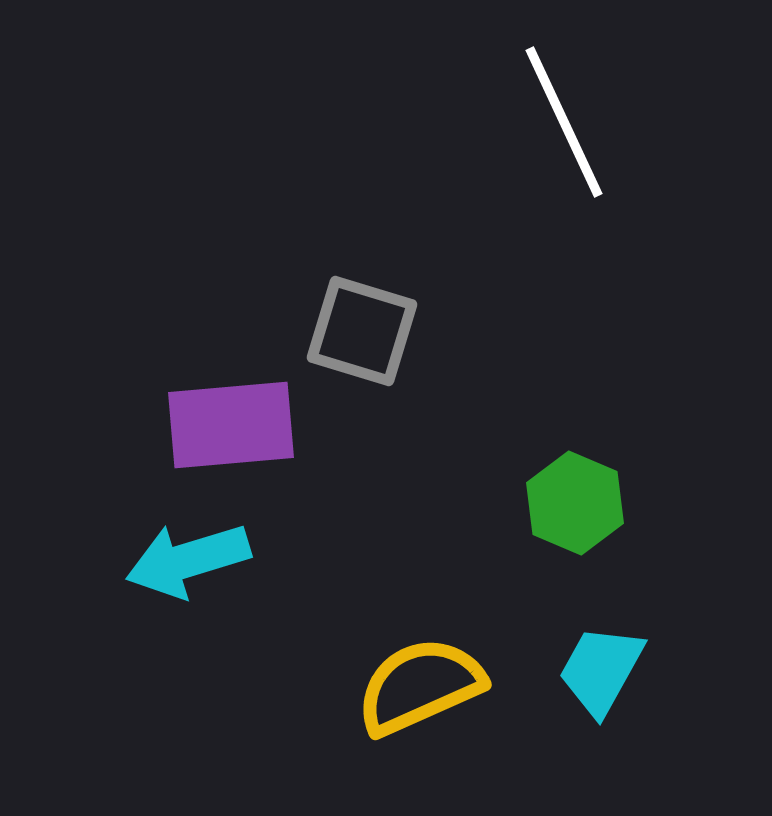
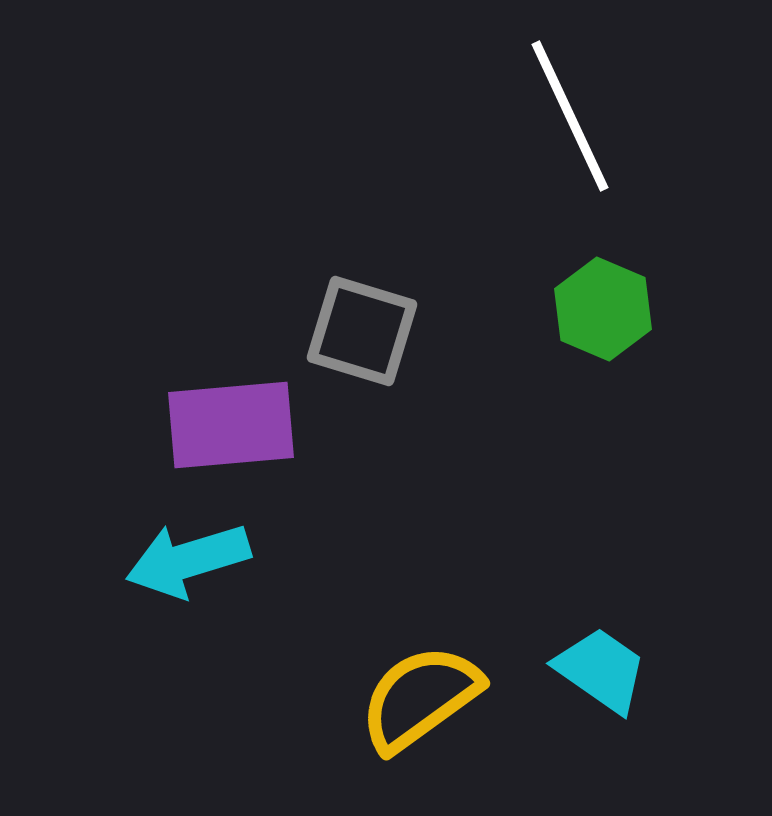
white line: moved 6 px right, 6 px up
green hexagon: moved 28 px right, 194 px up
cyan trapezoid: rotated 96 degrees clockwise
yellow semicircle: moved 12 px down; rotated 12 degrees counterclockwise
